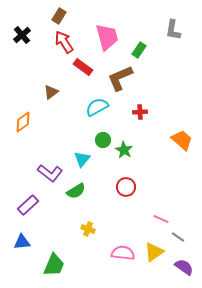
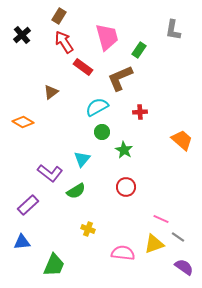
orange diamond: rotated 65 degrees clockwise
green circle: moved 1 px left, 8 px up
yellow triangle: moved 8 px up; rotated 15 degrees clockwise
